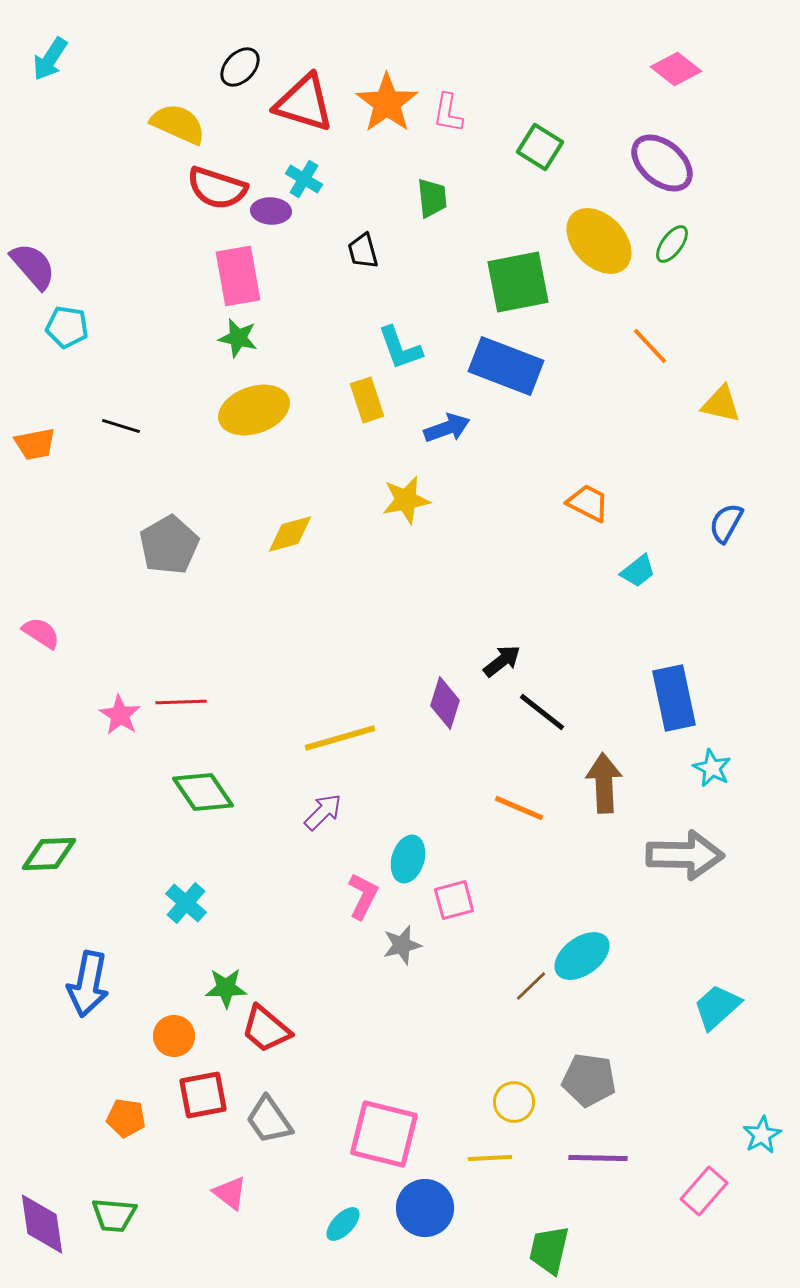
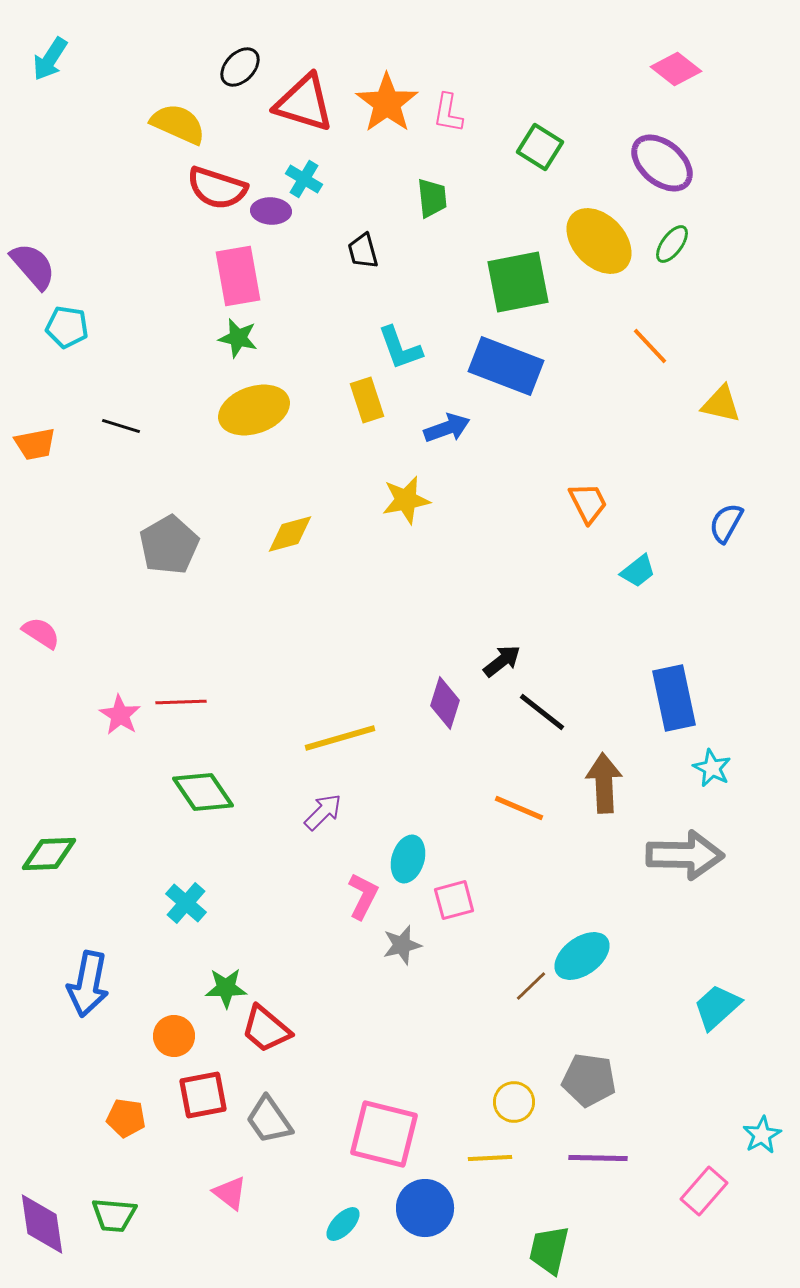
orange trapezoid at (588, 503): rotated 36 degrees clockwise
